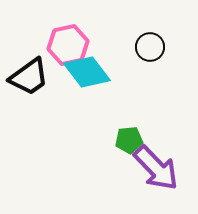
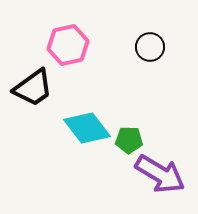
cyan diamond: moved 56 px down
black trapezoid: moved 4 px right, 11 px down
green pentagon: rotated 8 degrees clockwise
purple arrow: moved 4 px right, 6 px down; rotated 15 degrees counterclockwise
